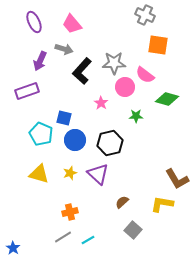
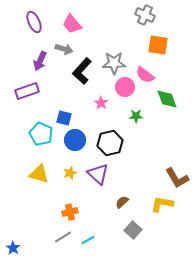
green diamond: rotated 55 degrees clockwise
brown L-shape: moved 1 px up
